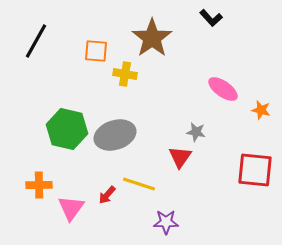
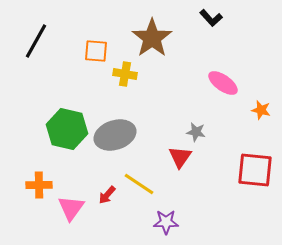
pink ellipse: moved 6 px up
yellow line: rotated 16 degrees clockwise
